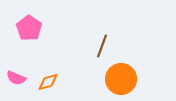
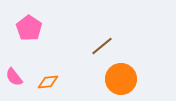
brown line: rotated 30 degrees clockwise
pink semicircle: moved 2 px left, 1 px up; rotated 30 degrees clockwise
orange diamond: rotated 10 degrees clockwise
